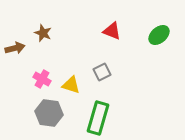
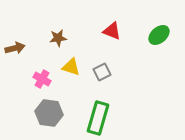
brown star: moved 15 px right, 5 px down; rotated 30 degrees counterclockwise
yellow triangle: moved 18 px up
